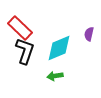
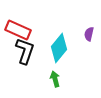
red rectangle: moved 2 px left, 2 px down; rotated 20 degrees counterclockwise
cyan diamond: rotated 28 degrees counterclockwise
green arrow: moved 3 px down; rotated 84 degrees clockwise
